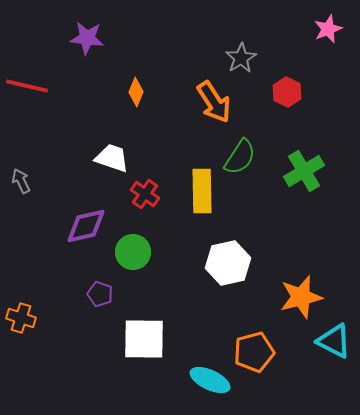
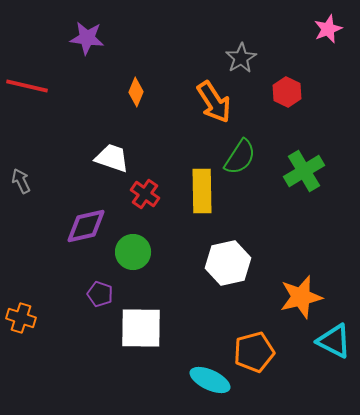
white square: moved 3 px left, 11 px up
